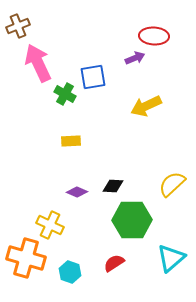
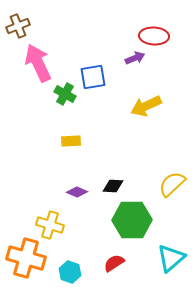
yellow cross: rotated 8 degrees counterclockwise
